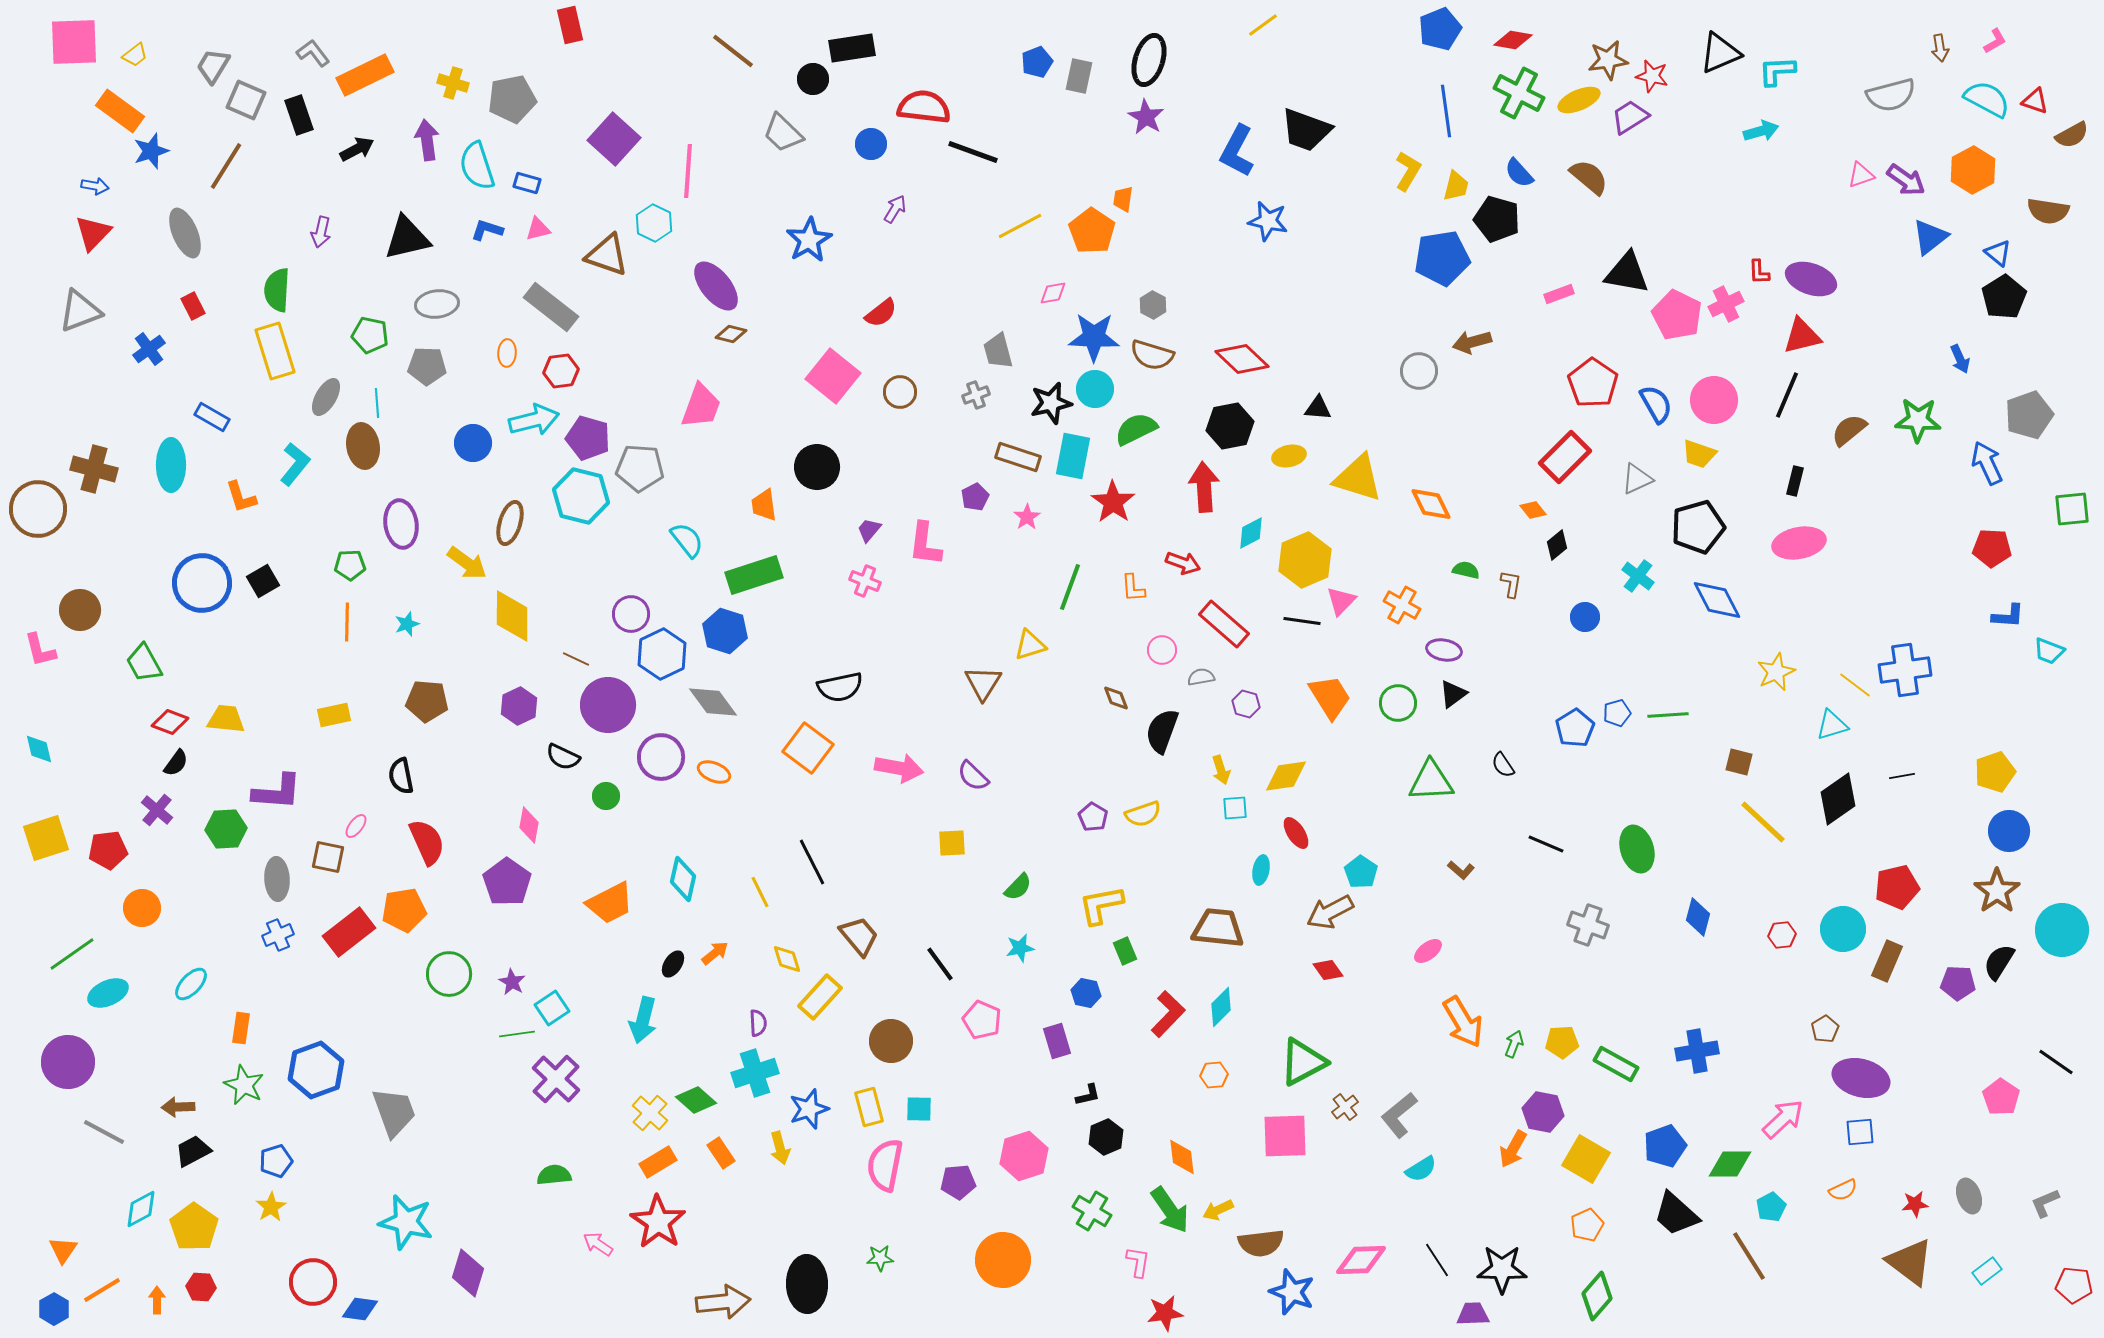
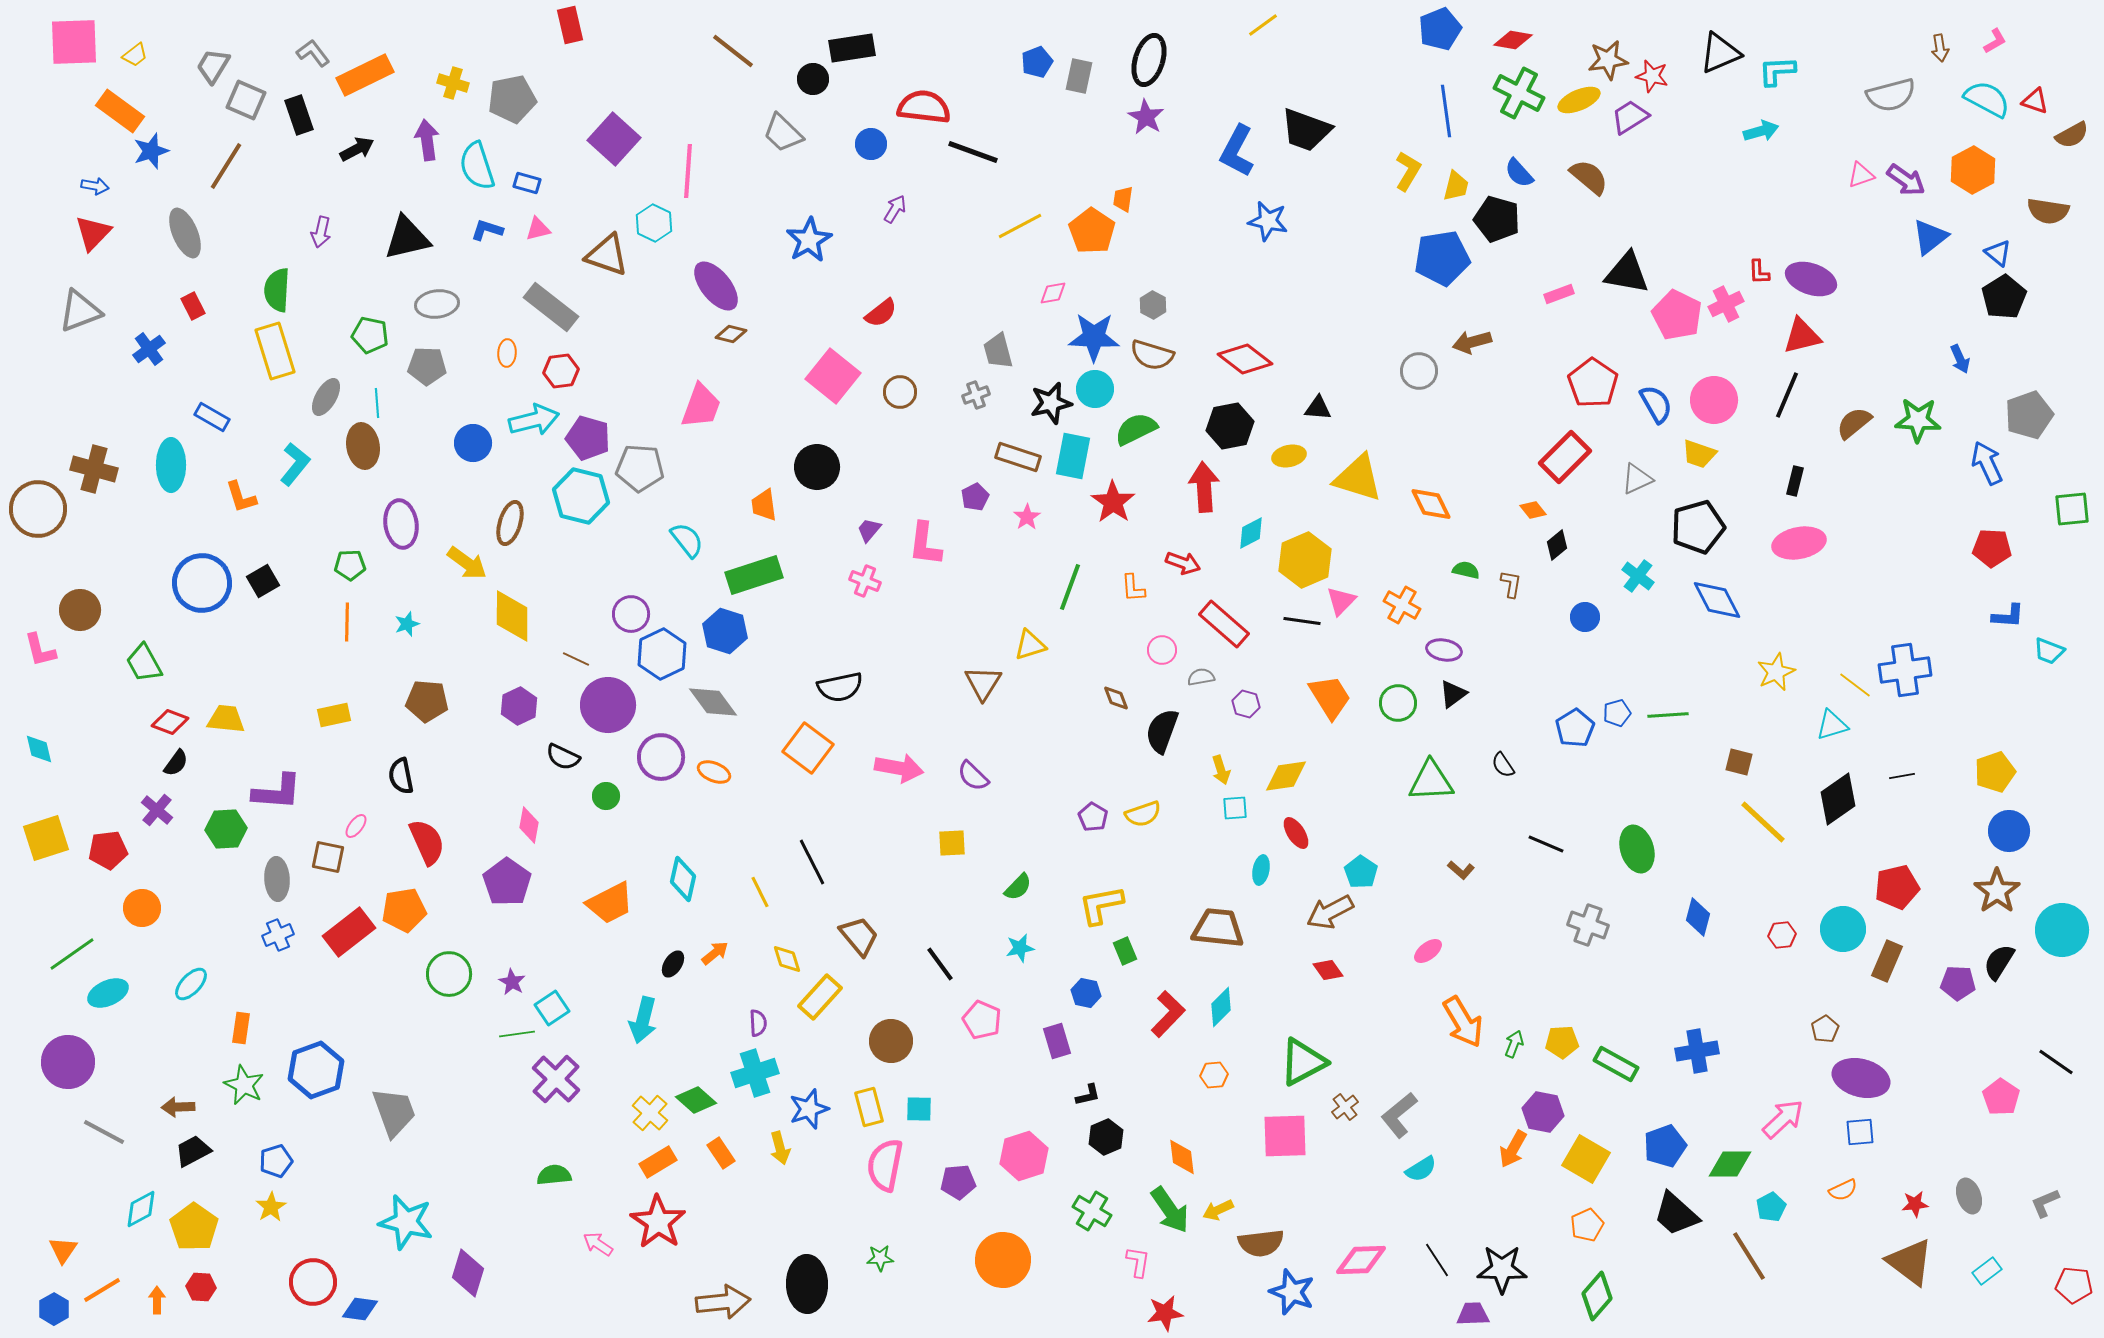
red diamond at (1242, 359): moved 3 px right; rotated 6 degrees counterclockwise
brown semicircle at (1849, 430): moved 5 px right, 7 px up
